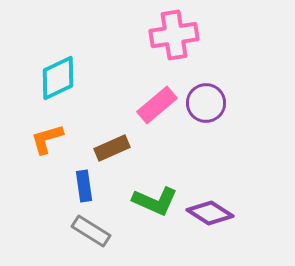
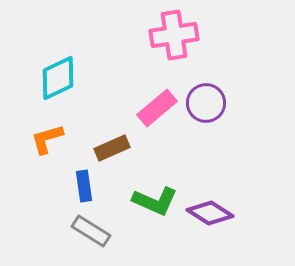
pink rectangle: moved 3 px down
